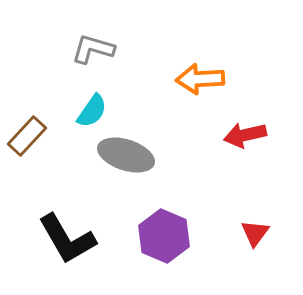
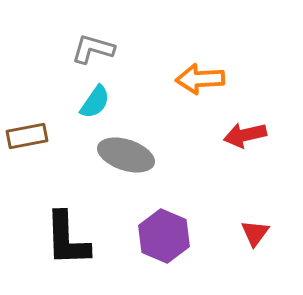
cyan semicircle: moved 3 px right, 9 px up
brown rectangle: rotated 36 degrees clockwise
black L-shape: rotated 28 degrees clockwise
